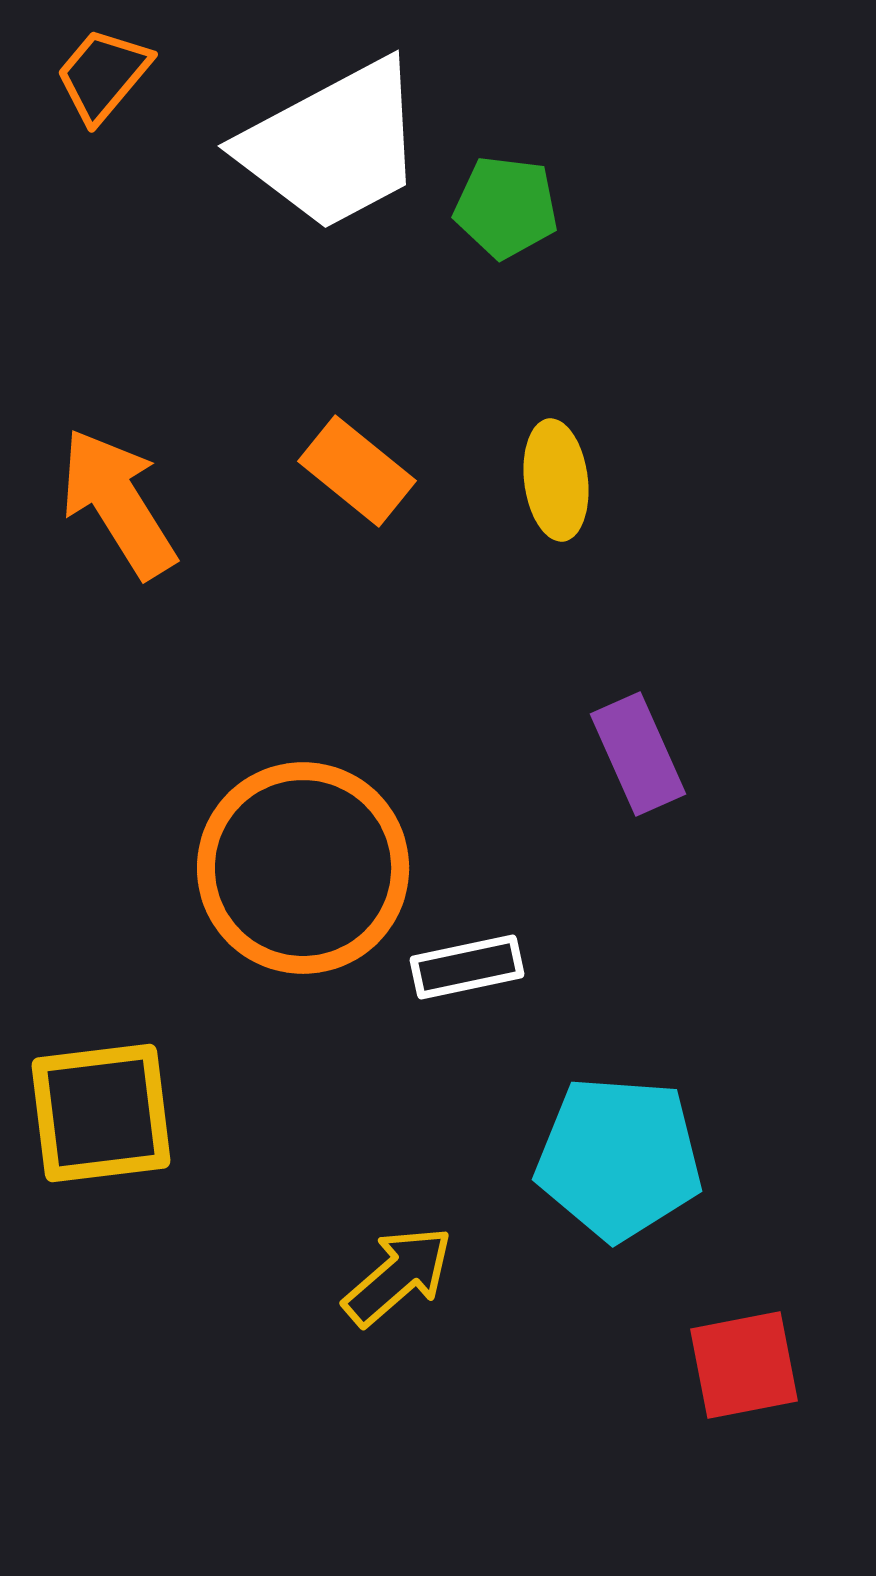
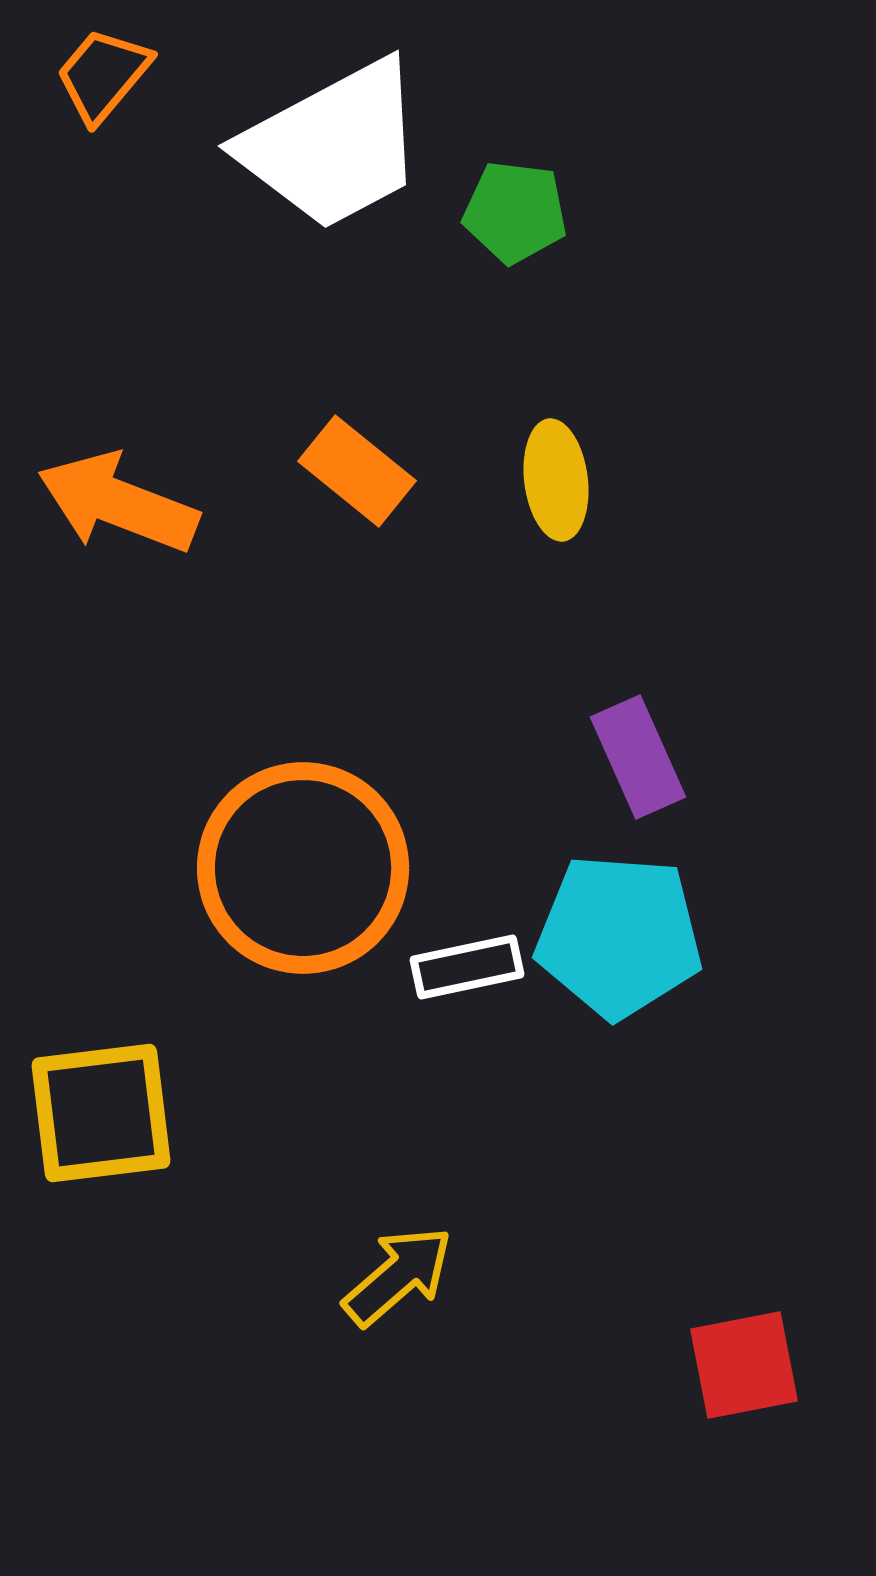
green pentagon: moved 9 px right, 5 px down
orange arrow: rotated 37 degrees counterclockwise
purple rectangle: moved 3 px down
cyan pentagon: moved 222 px up
